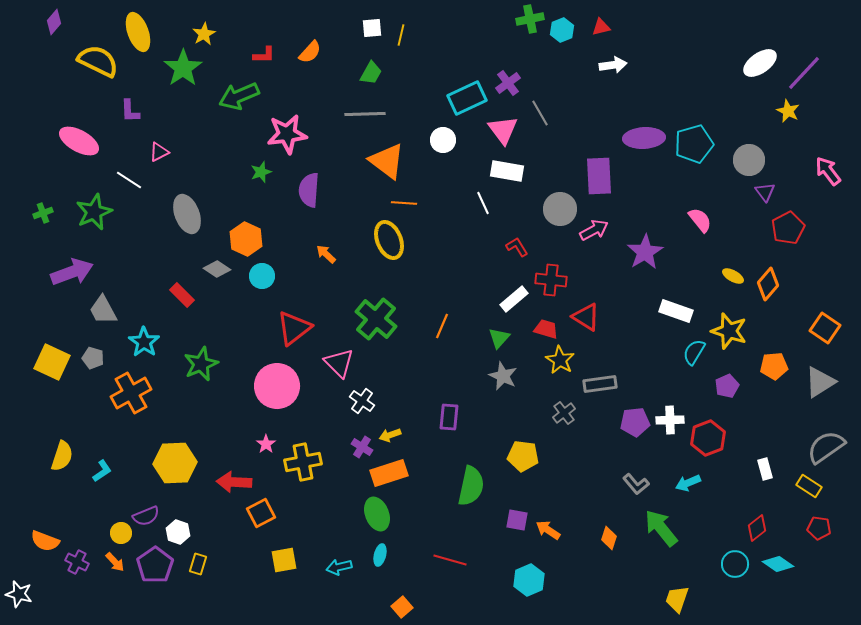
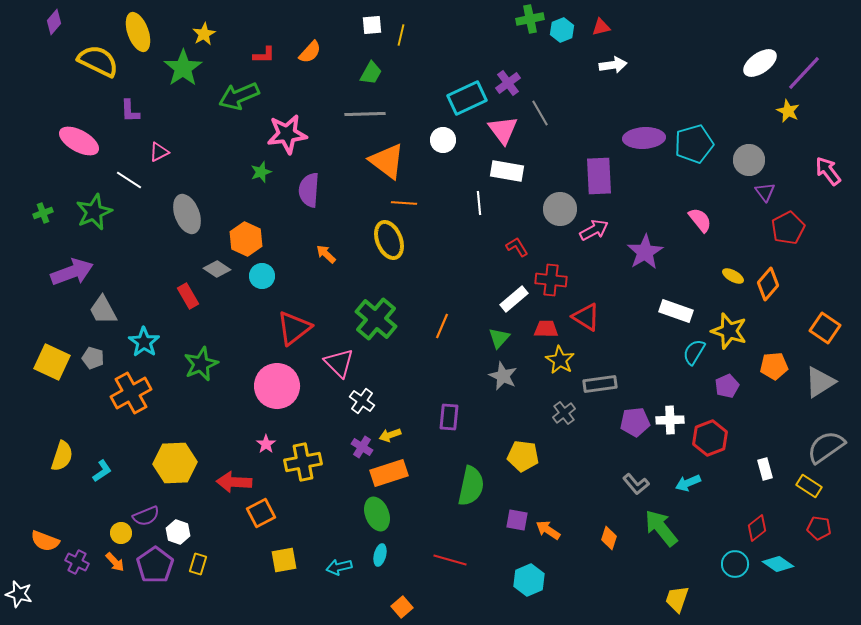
white square at (372, 28): moved 3 px up
white line at (483, 203): moved 4 px left; rotated 20 degrees clockwise
red rectangle at (182, 295): moved 6 px right, 1 px down; rotated 15 degrees clockwise
red trapezoid at (546, 329): rotated 15 degrees counterclockwise
red hexagon at (708, 438): moved 2 px right
